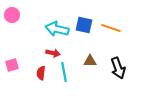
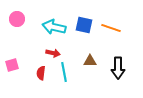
pink circle: moved 5 px right, 4 px down
cyan arrow: moved 3 px left, 2 px up
black arrow: rotated 20 degrees clockwise
